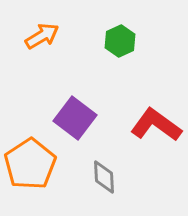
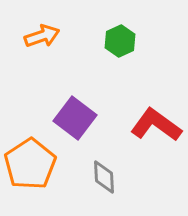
orange arrow: rotated 12 degrees clockwise
